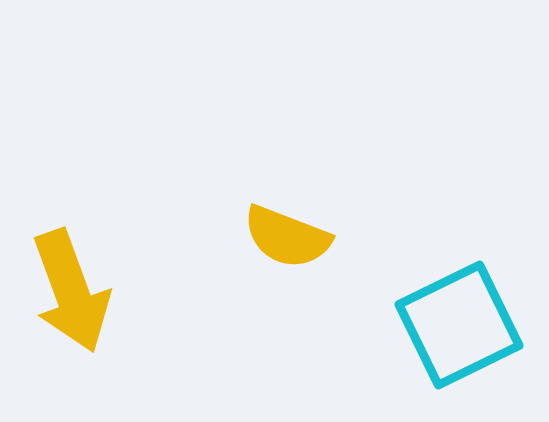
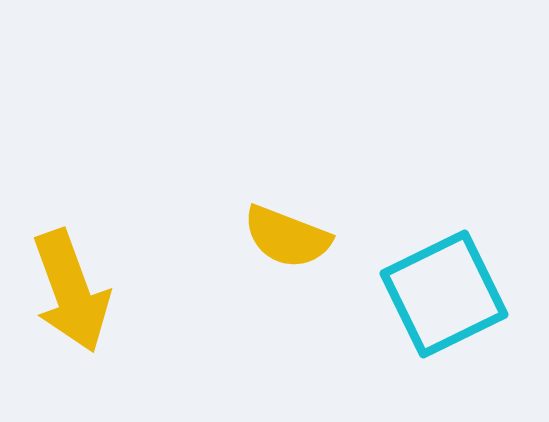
cyan square: moved 15 px left, 31 px up
